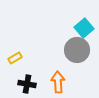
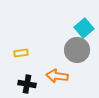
yellow rectangle: moved 6 px right, 5 px up; rotated 24 degrees clockwise
orange arrow: moved 1 px left, 6 px up; rotated 80 degrees counterclockwise
